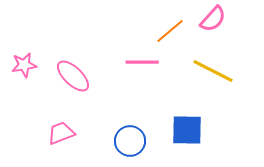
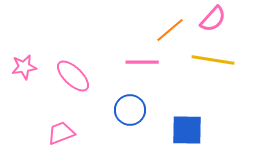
orange line: moved 1 px up
pink star: moved 2 px down
yellow line: moved 11 px up; rotated 18 degrees counterclockwise
blue circle: moved 31 px up
